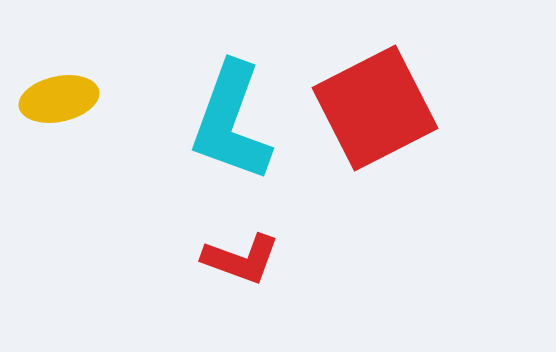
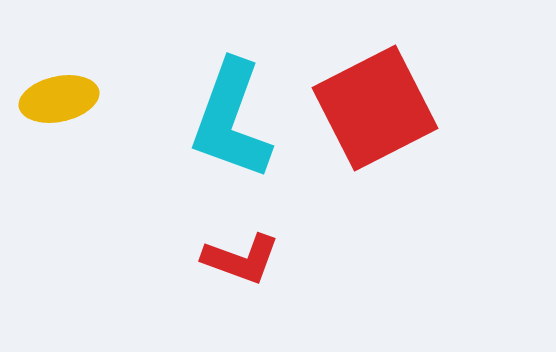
cyan L-shape: moved 2 px up
